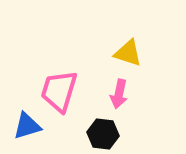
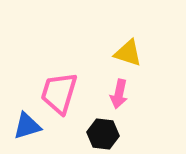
pink trapezoid: moved 2 px down
